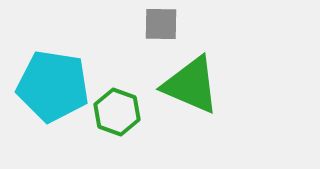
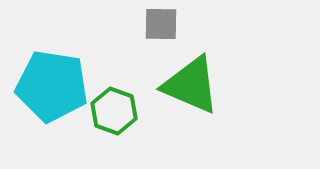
cyan pentagon: moved 1 px left
green hexagon: moved 3 px left, 1 px up
